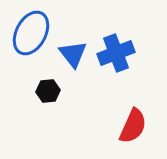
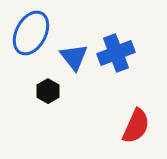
blue triangle: moved 1 px right, 3 px down
black hexagon: rotated 25 degrees counterclockwise
red semicircle: moved 3 px right
